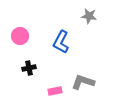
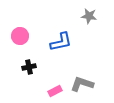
blue L-shape: rotated 130 degrees counterclockwise
black cross: moved 1 px up
gray L-shape: moved 1 px left, 2 px down
pink rectangle: rotated 16 degrees counterclockwise
